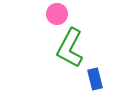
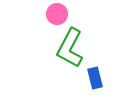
blue rectangle: moved 1 px up
